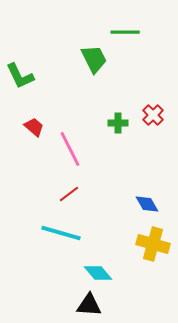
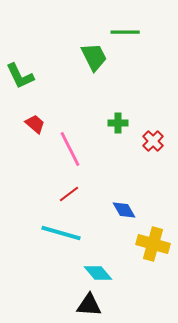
green trapezoid: moved 2 px up
red cross: moved 26 px down
red trapezoid: moved 1 px right, 3 px up
blue diamond: moved 23 px left, 6 px down
